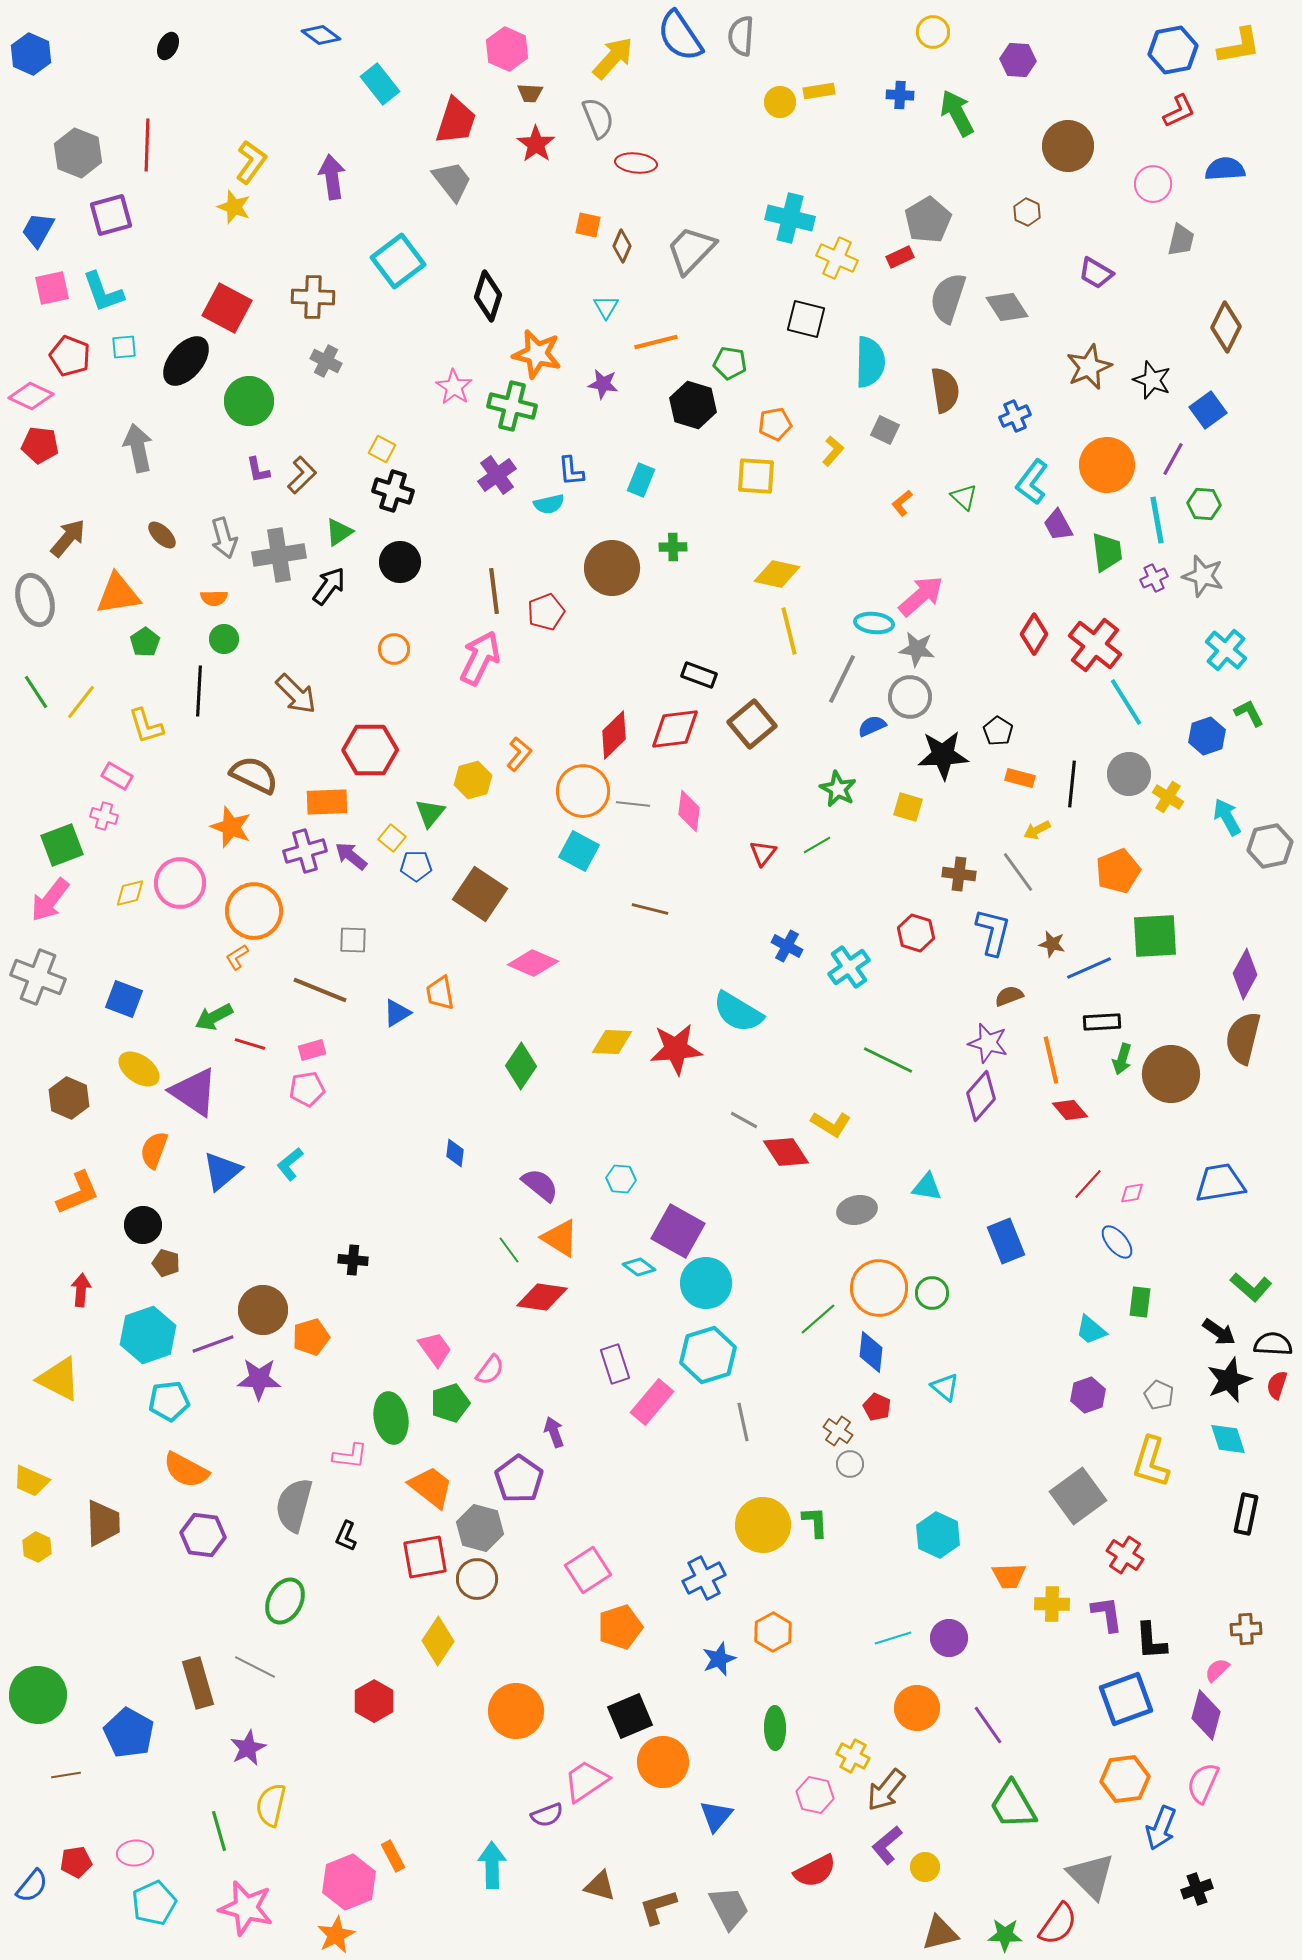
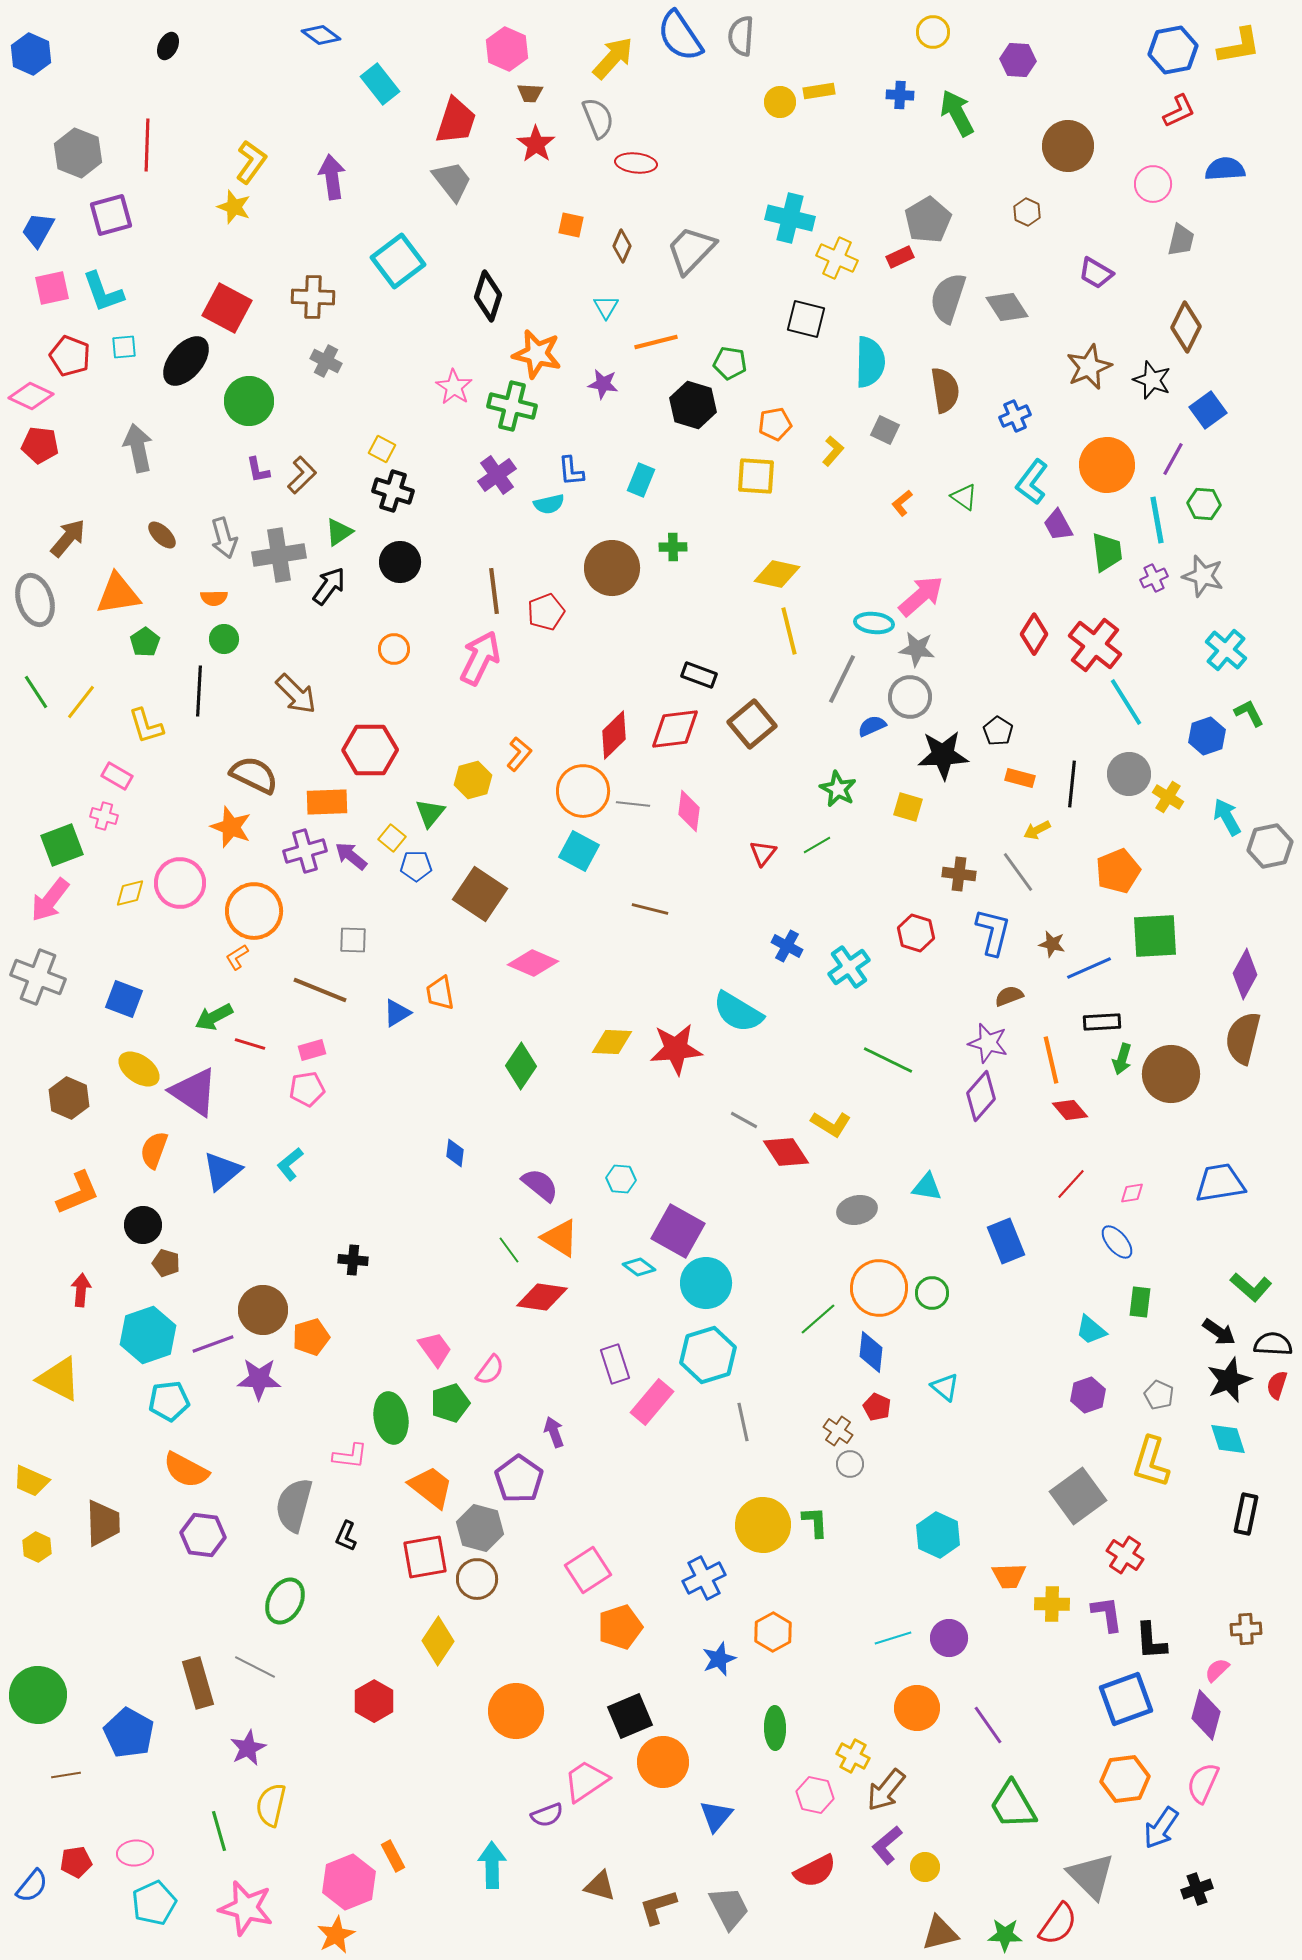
orange square at (588, 225): moved 17 px left
brown diamond at (1226, 327): moved 40 px left
green triangle at (964, 497): rotated 8 degrees counterclockwise
red line at (1088, 1184): moved 17 px left
blue arrow at (1161, 1828): rotated 12 degrees clockwise
